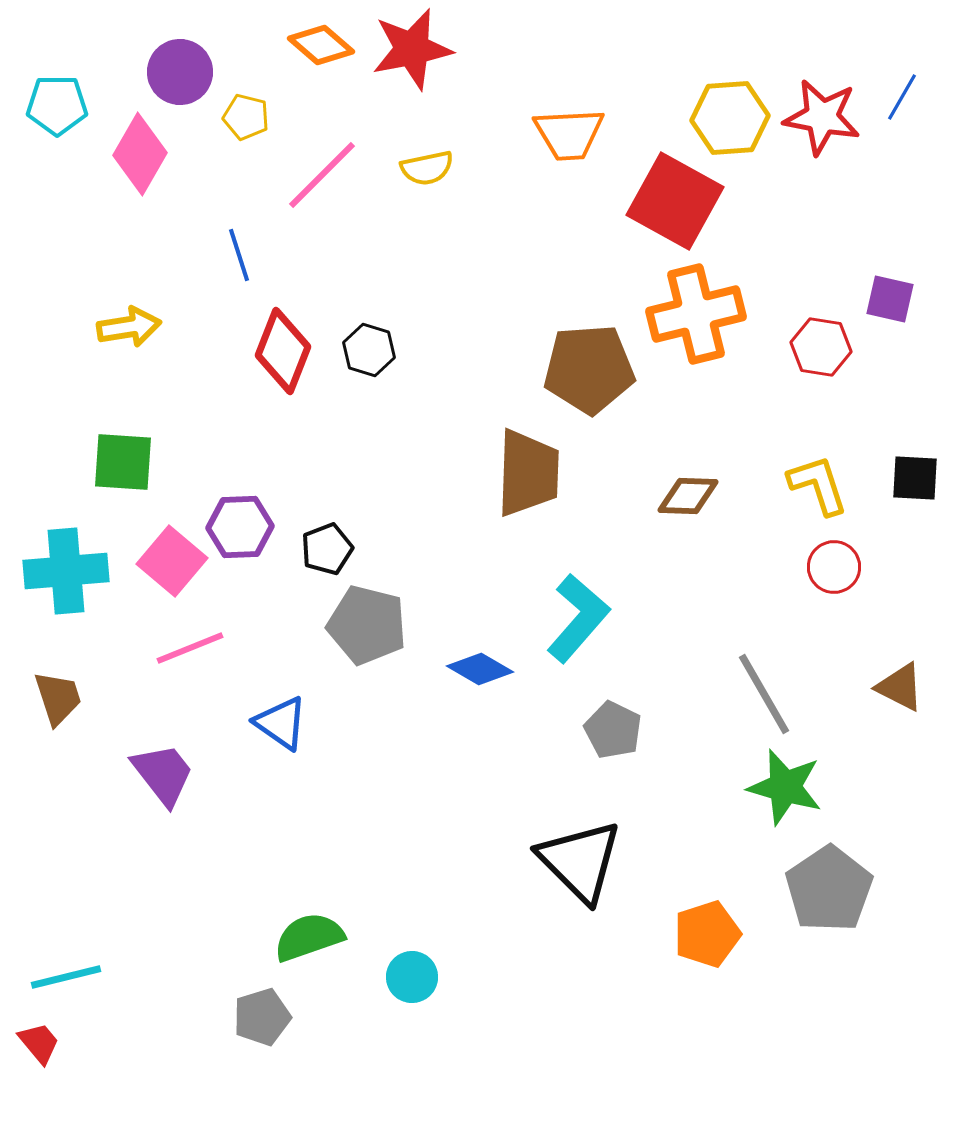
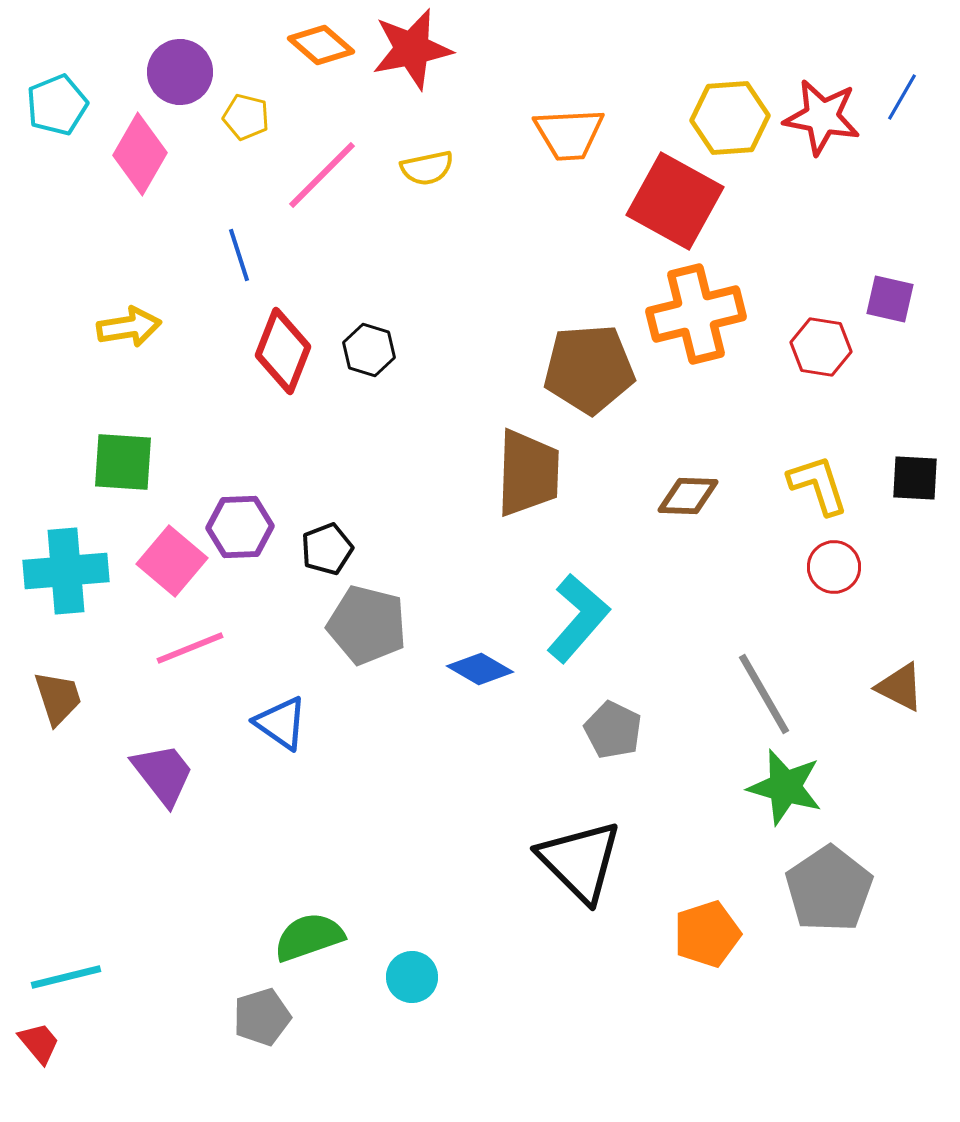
cyan pentagon at (57, 105): rotated 22 degrees counterclockwise
